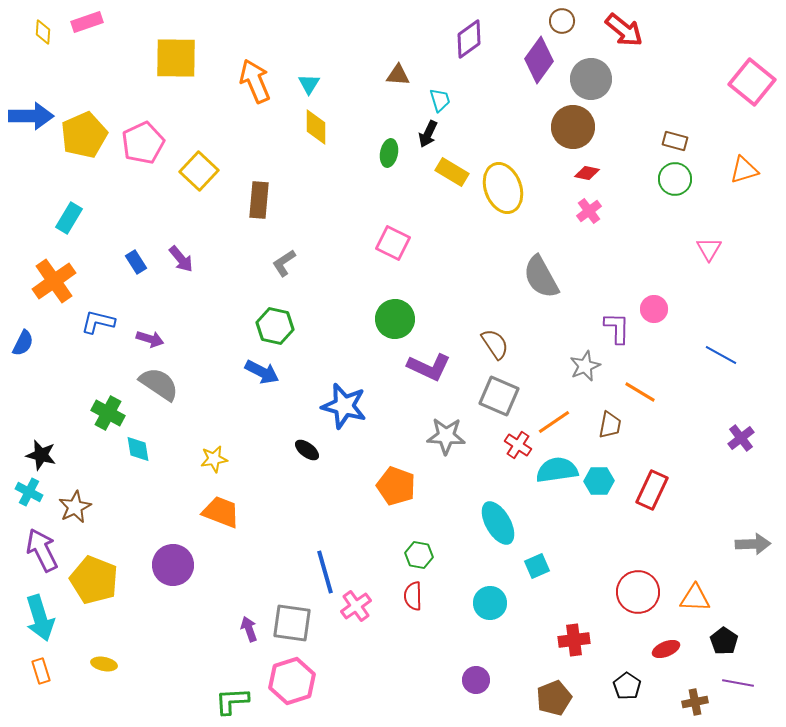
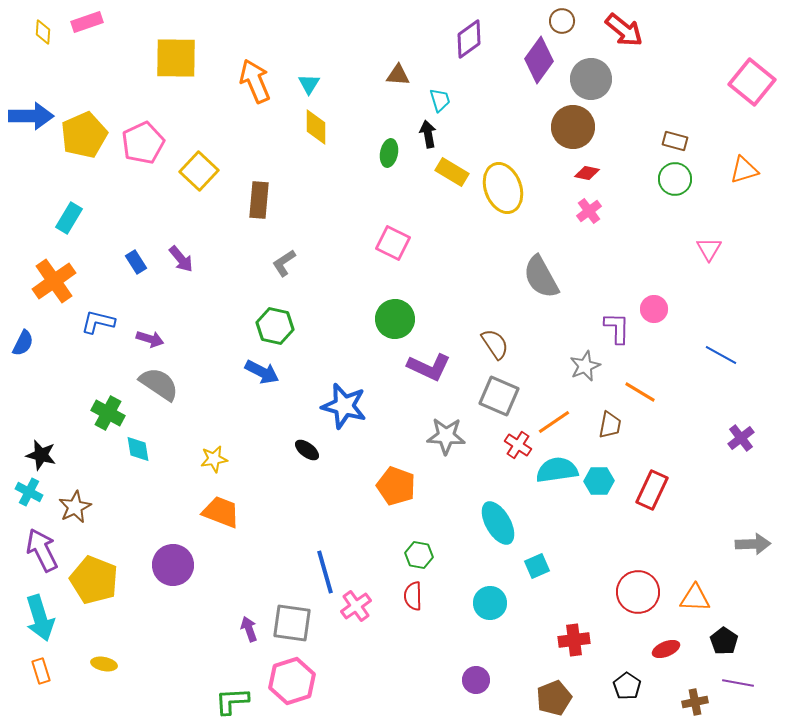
black arrow at (428, 134): rotated 144 degrees clockwise
